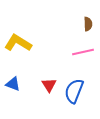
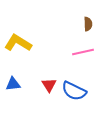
blue triangle: rotated 28 degrees counterclockwise
blue semicircle: rotated 85 degrees counterclockwise
